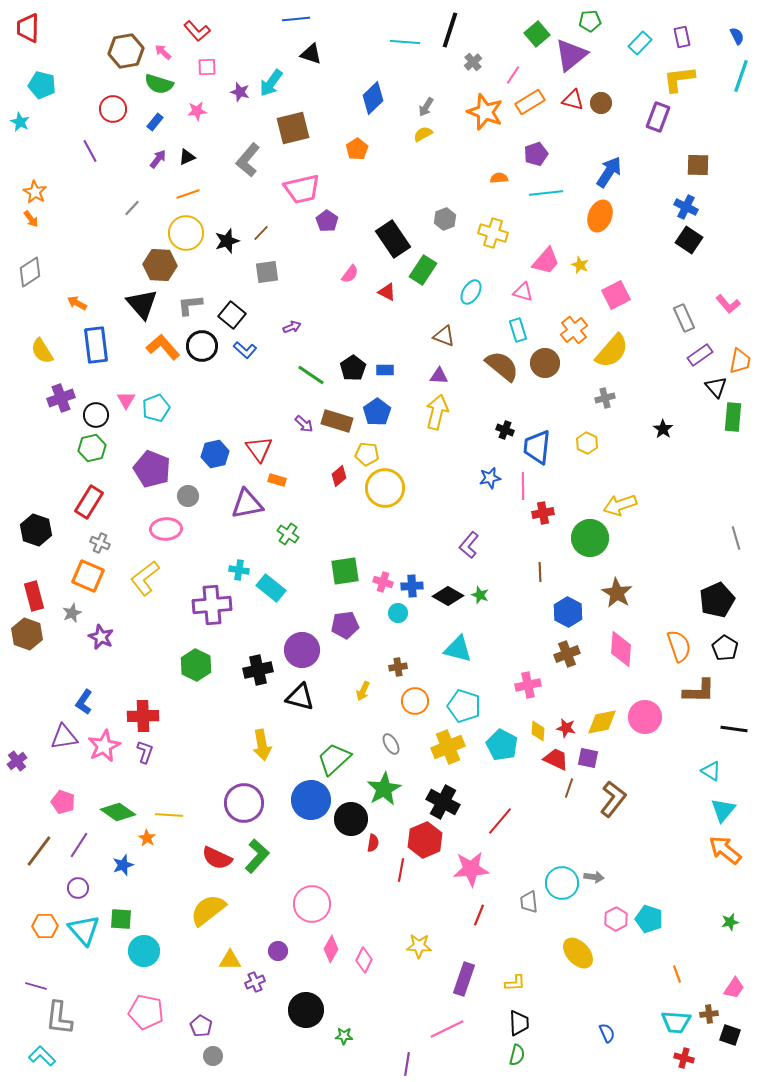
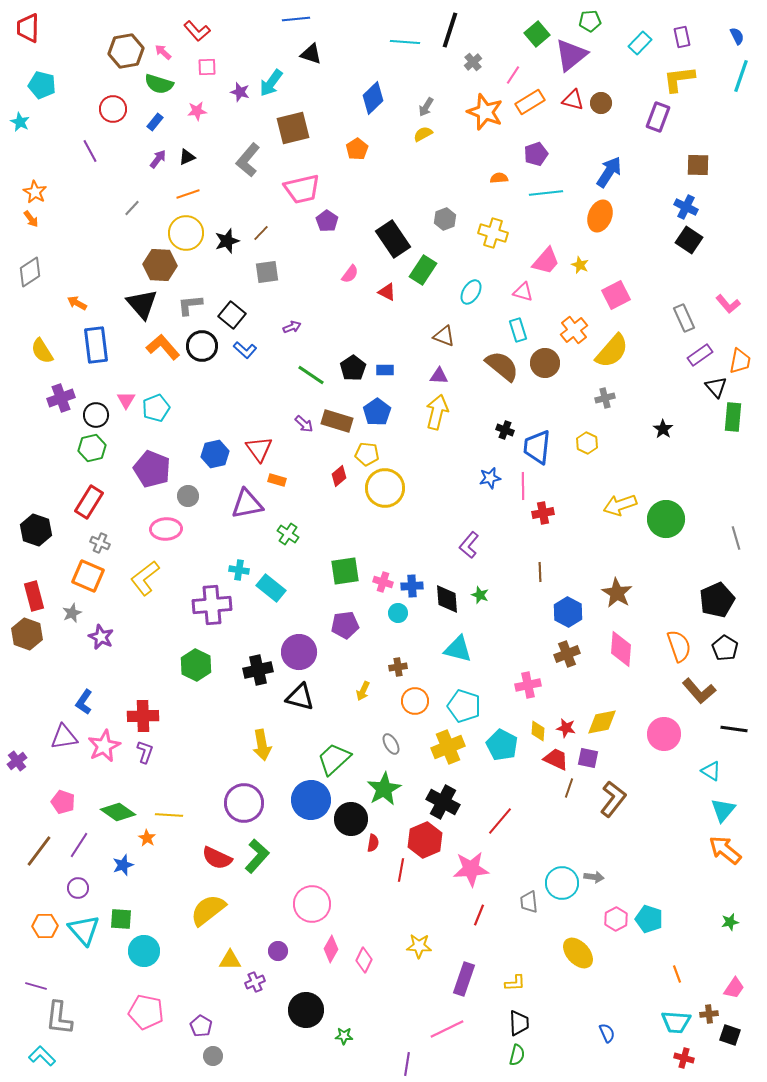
green circle at (590, 538): moved 76 px right, 19 px up
black diamond at (448, 596): moved 1 px left, 3 px down; rotated 56 degrees clockwise
purple circle at (302, 650): moved 3 px left, 2 px down
brown L-shape at (699, 691): rotated 48 degrees clockwise
pink circle at (645, 717): moved 19 px right, 17 px down
